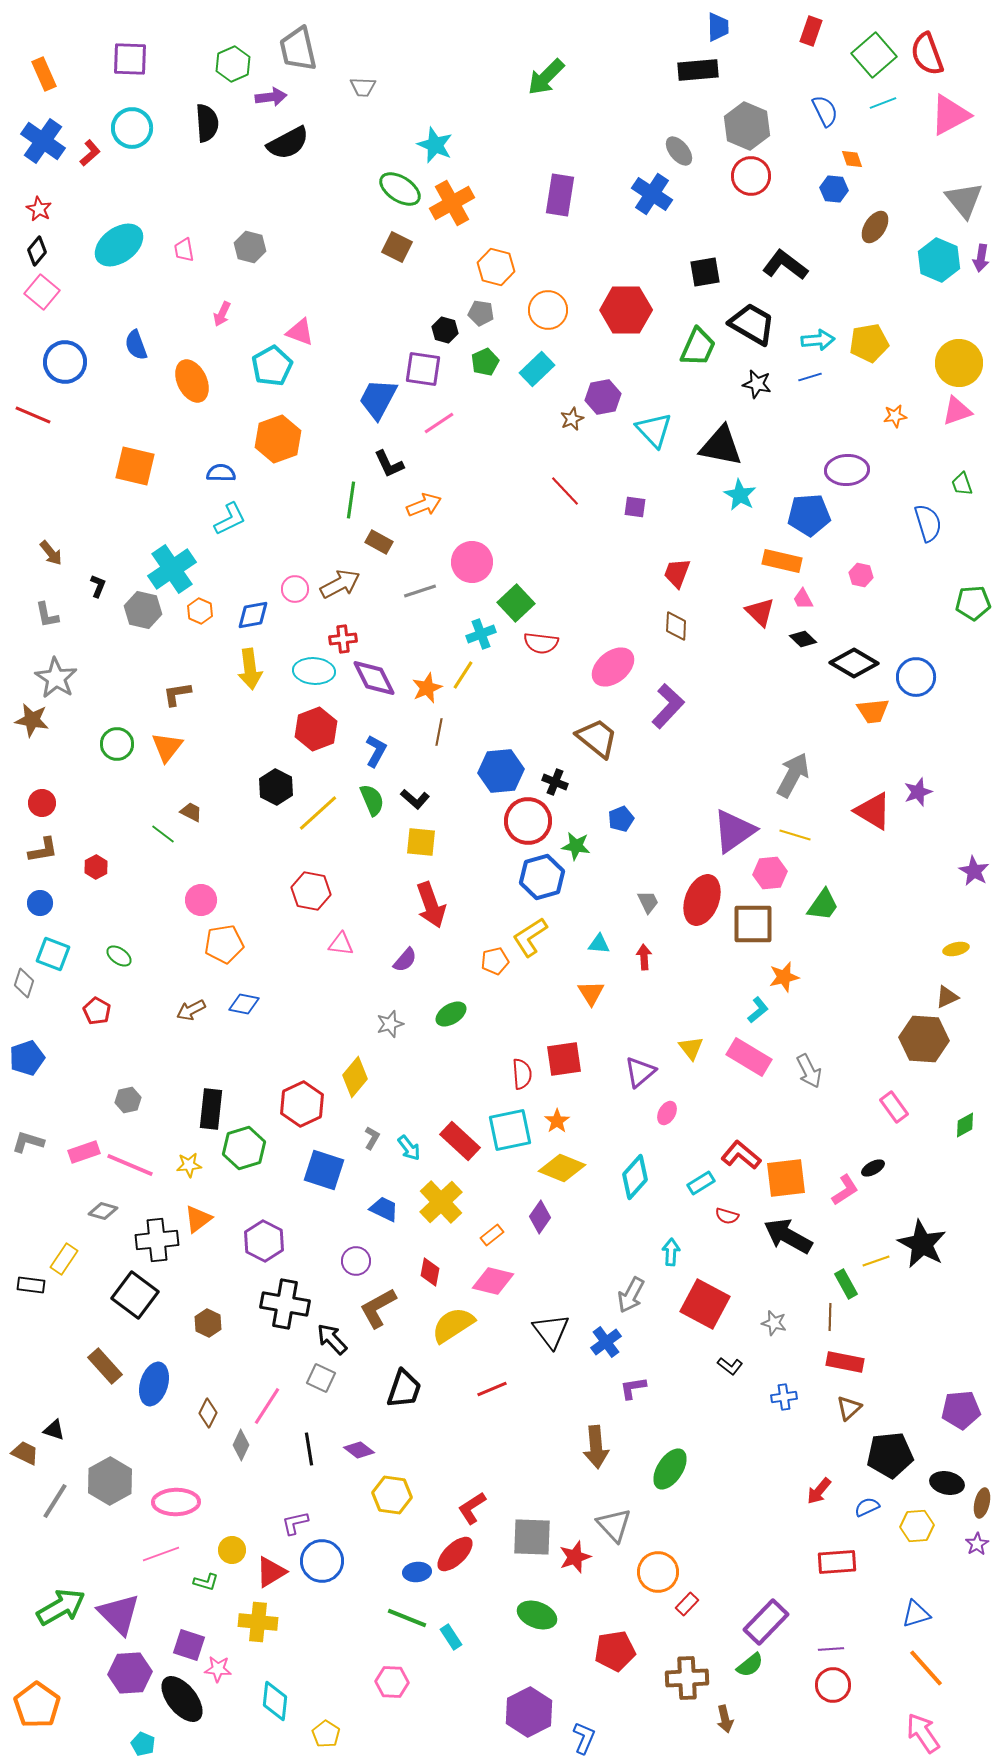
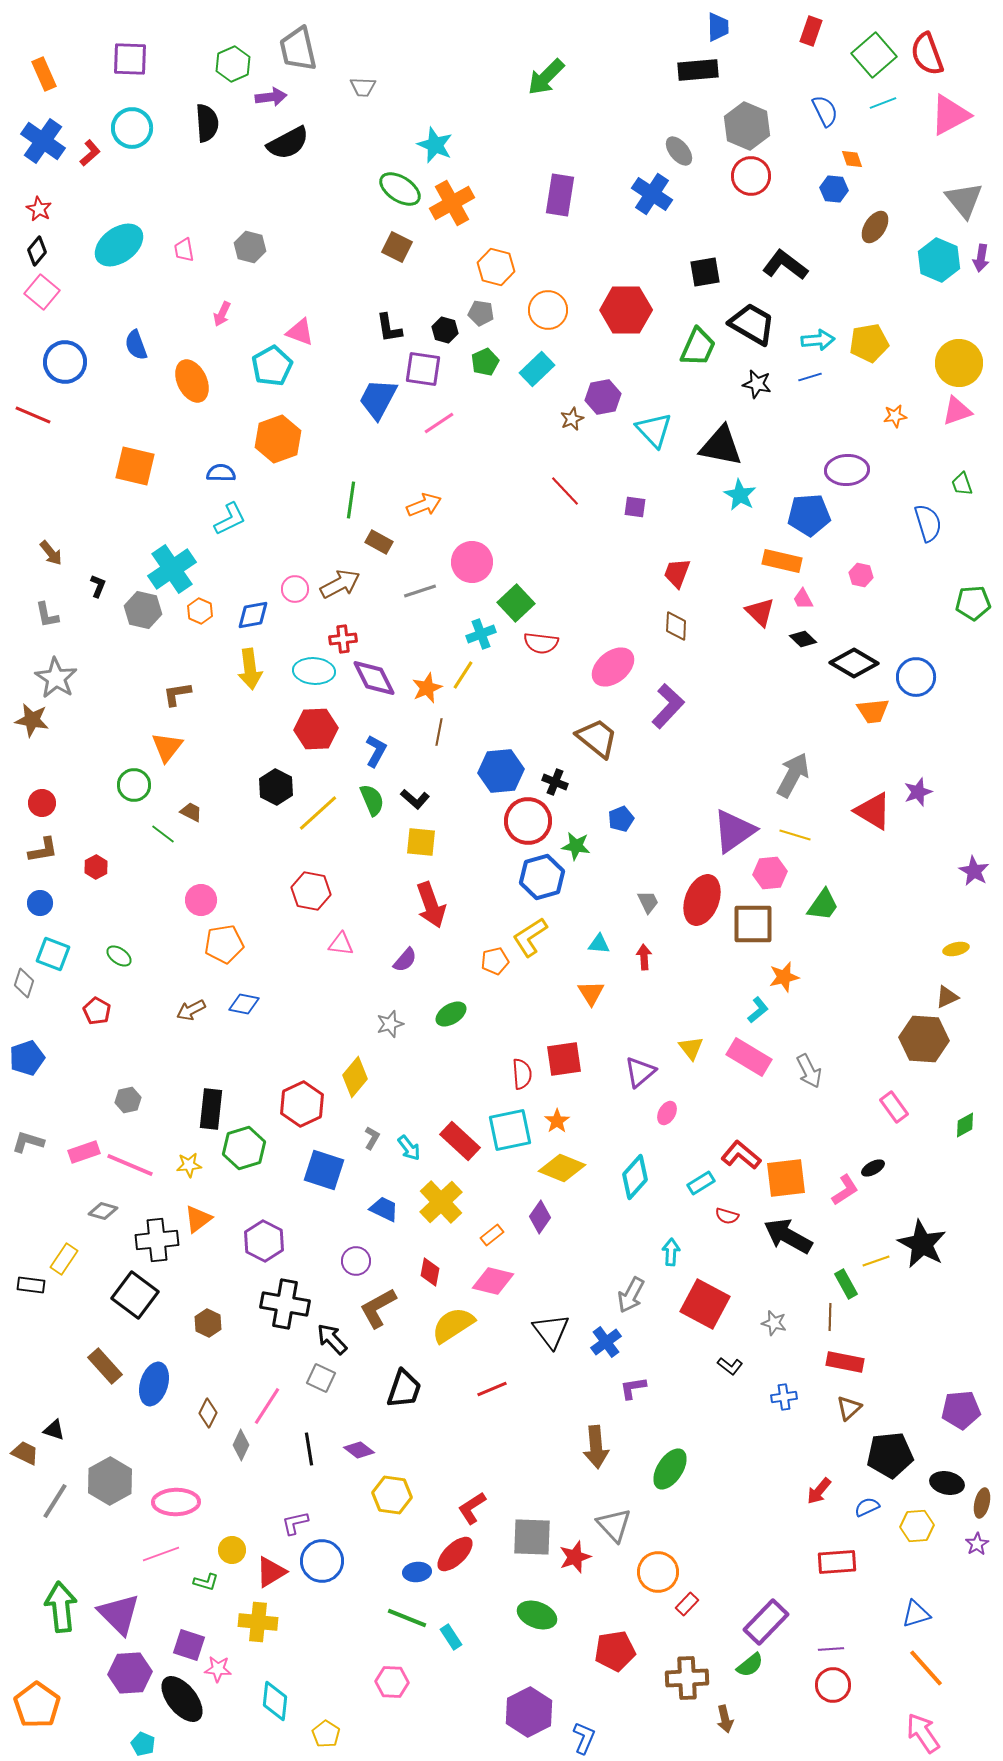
black L-shape at (389, 464): moved 136 px up; rotated 16 degrees clockwise
red hexagon at (316, 729): rotated 18 degrees clockwise
green circle at (117, 744): moved 17 px right, 41 px down
green arrow at (61, 1607): rotated 66 degrees counterclockwise
